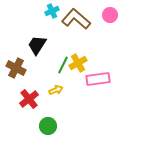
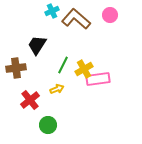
yellow cross: moved 6 px right, 6 px down
brown cross: rotated 36 degrees counterclockwise
yellow arrow: moved 1 px right, 1 px up
red cross: moved 1 px right, 1 px down
green circle: moved 1 px up
